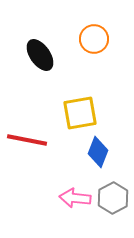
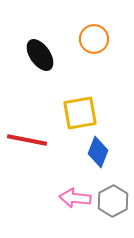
gray hexagon: moved 3 px down
